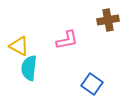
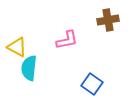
yellow triangle: moved 2 px left, 1 px down
